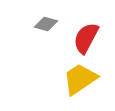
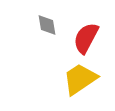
gray diamond: moved 1 px right, 1 px down; rotated 65 degrees clockwise
